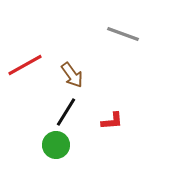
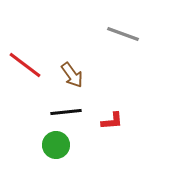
red line: rotated 66 degrees clockwise
black line: rotated 52 degrees clockwise
